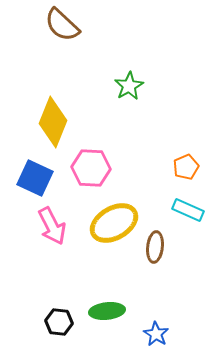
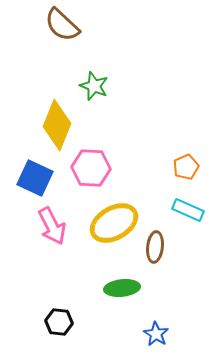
green star: moved 35 px left; rotated 20 degrees counterclockwise
yellow diamond: moved 4 px right, 3 px down
green ellipse: moved 15 px right, 23 px up
